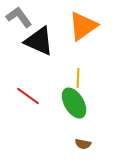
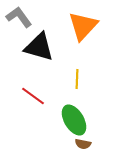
orange triangle: rotated 12 degrees counterclockwise
black triangle: moved 6 px down; rotated 8 degrees counterclockwise
yellow line: moved 1 px left, 1 px down
red line: moved 5 px right
green ellipse: moved 17 px down
